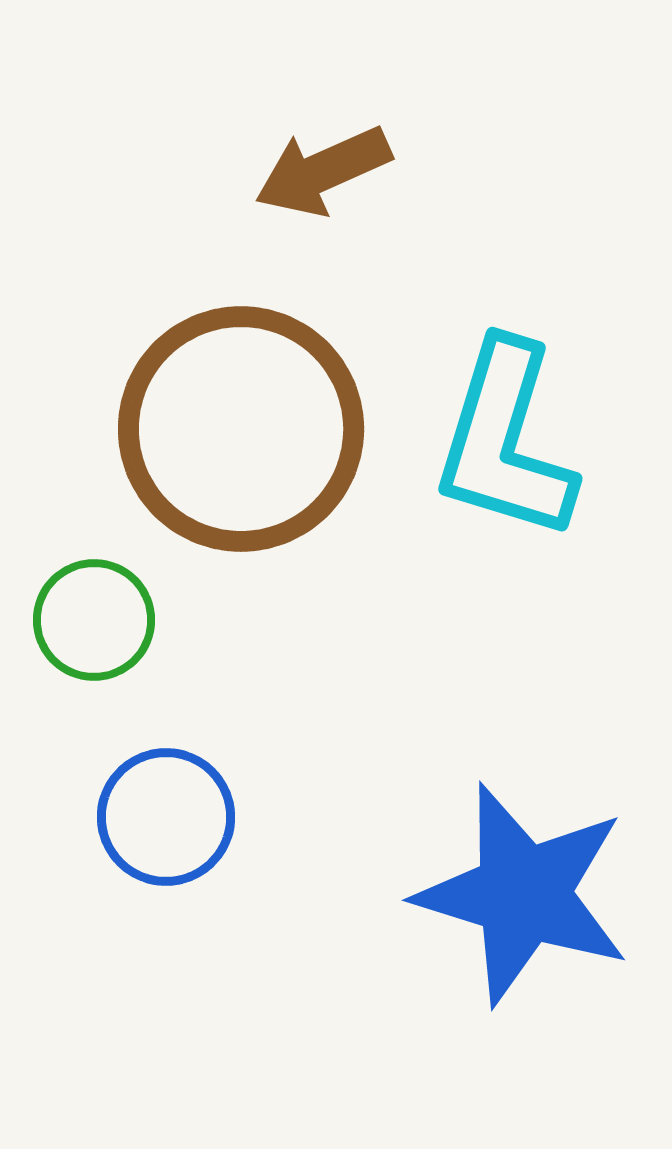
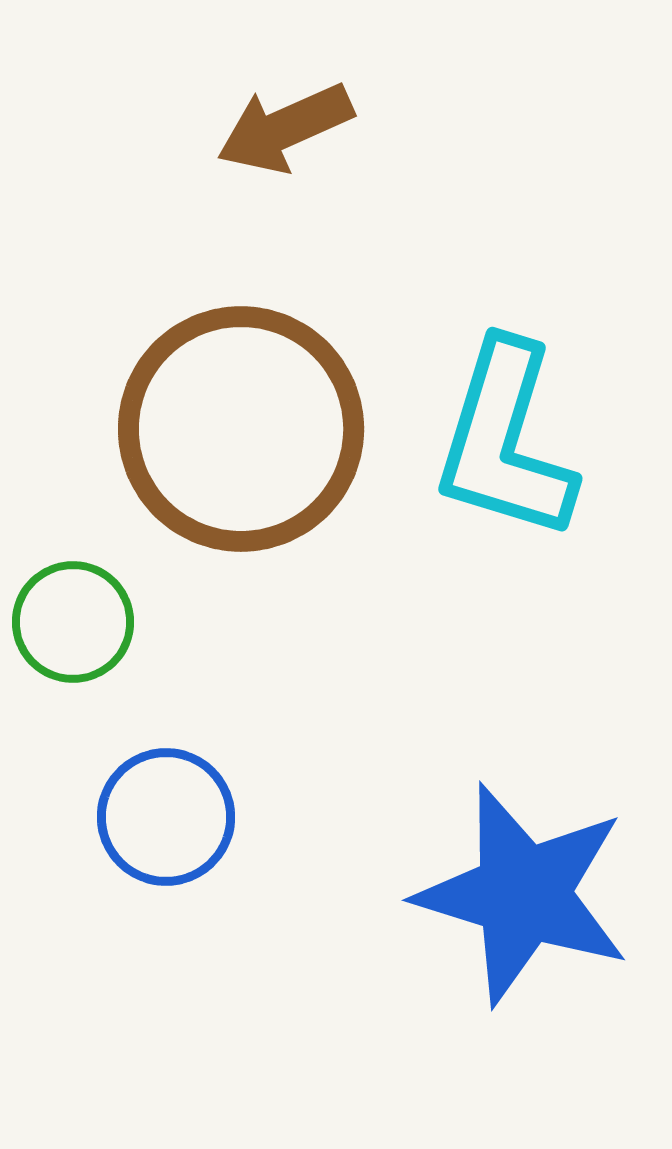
brown arrow: moved 38 px left, 43 px up
green circle: moved 21 px left, 2 px down
